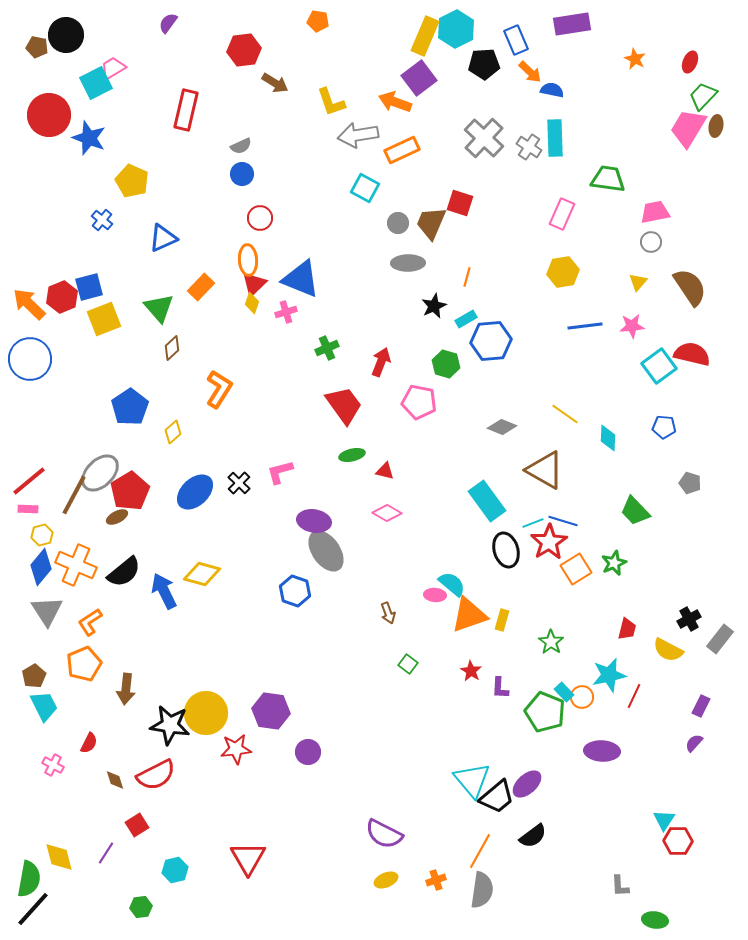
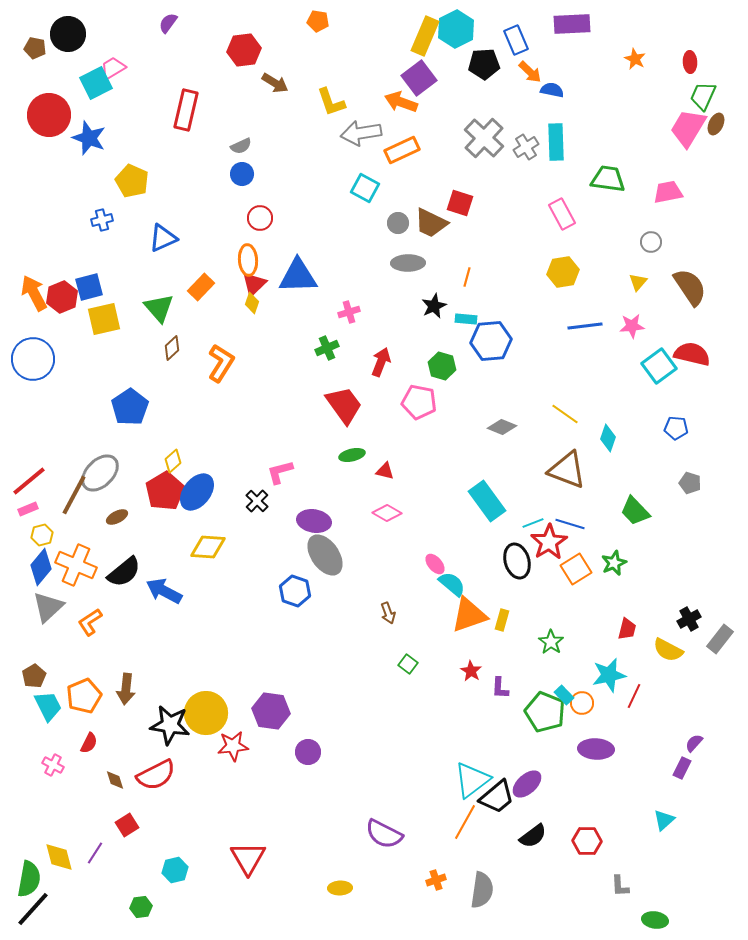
purple rectangle at (572, 24): rotated 6 degrees clockwise
black circle at (66, 35): moved 2 px right, 1 px up
brown pentagon at (37, 47): moved 2 px left, 1 px down
red ellipse at (690, 62): rotated 25 degrees counterclockwise
green trapezoid at (703, 96): rotated 20 degrees counterclockwise
orange arrow at (395, 102): moved 6 px right
brown ellipse at (716, 126): moved 2 px up; rotated 15 degrees clockwise
gray arrow at (358, 135): moved 3 px right, 2 px up
cyan rectangle at (555, 138): moved 1 px right, 4 px down
gray cross at (529, 147): moved 3 px left; rotated 25 degrees clockwise
pink trapezoid at (655, 212): moved 13 px right, 20 px up
pink rectangle at (562, 214): rotated 52 degrees counterclockwise
blue cross at (102, 220): rotated 35 degrees clockwise
brown trapezoid at (431, 223): rotated 87 degrees counterclockwise
blue triangle at (301, 279): moved 3 px left, 3 px up; rotated 24 degrees counterclockwise
orange arrow at (29, 304): moved 5 px right, 11 px up; rotated 18 degrees clockwise
pink cross at (286, 312): moved 63 px right
yellow square at (104, 319): rotated 8 degrees clockwise
cyan rectangle at (466, 319): rotated 35 degrees clockwise
blue circle at (30, 359): moved 3 px right
green hexagon at (446, 364): moved 4 px left, 2 px down
orange L-shape at (219, 389): moved 2 px right, 26 px up
blue pentagon at (664, 427): moved 12 px right, 1 px down
yellow diamond at (173, 432): moved 29 px down
cyan diamond at (608, 438): rotated 16 degrees clockwise
brown triangle at (545, 470): moved 22 px right; rotated 9 degrees counterclockwise
black cross at (239, 483): moved 18 px right, 18 px down
red pentagon at (130, 491): moved 35 px right
blue ellipse at (195, 492): moved 2 px right; rotated 9 degrees counterclockwise
pink rectangle at (28, 509): rotated 24 degrees counterclockwise
blue line at (563, 521): moved 7 px right, 3 px down
black ellipse at (506, 550): moved 11 px right, 11 px down
gray ellipse at (326, 551): moved 1 px left, 4 px down
yellow diamond at (202, 574): moved 6 px right, 27 px up; rotated 12 degrees counterclockwise
blue arrow at (164, 591): rotated 36 degrees counterclockwise
pink ellipse at (435, 595): moved 31 px up; rotated 45 degrees clockwise
gray triangle at (47, 611): moved 1 px right, 4 px up; rotated 20 degrees clockwise
orange pentagon at (84, 664): moved 32 px down
cyan rectangle at (564, 692): moved 3 px down
orange circle at (582, 697): moved 6 px down
cyan trapezoid at (44, 706): moved 4 px right
purple rectangle at (701, 706): moved 19 px left, 62 px down
red star at (236, 749): moved 3 px left, 3 px up
purple ellipse at (602, 751): moved 6 px left, 2 px up
cyan triangle at (472, 780): rotated 33 degrees clockwise
cyan triangle at (664, 820): rotated 15 degrees clockwise
red square at (137, 825): moved 10 px left
red hexagon at (678, 841): moved 91 px left
orange line at (480, 851): moved 15 px left, 29 px up
purple line at (106, 853): moved 11 px left
yellow ellipse at (386, 880): moved 46 px left, 8 px down; rotated 20 degrees clockwise
